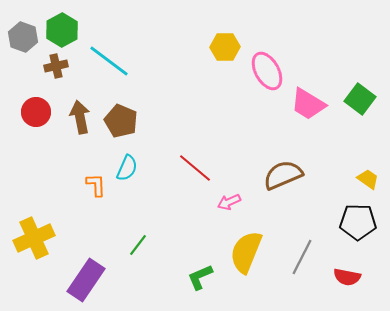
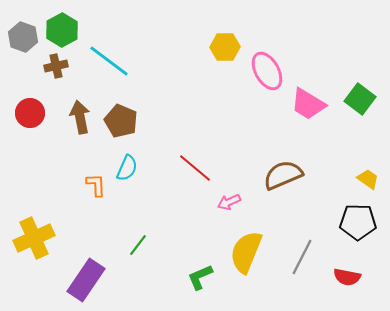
red circle: moved 6 px left, 1 px down
